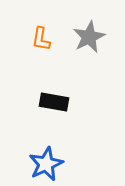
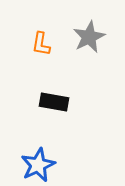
orange L-shape: moved 5 px down
blue star: moved 8 px left, 1 px down
